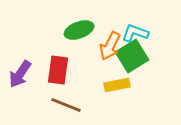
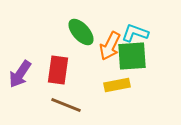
green ellipse: moved 2 px right, 2 px down; rotated 68 degrees clockwise
green square: rotated 28 degrees clockwise
